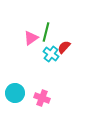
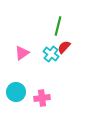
green line: moved 12 px right, 6 px up
pink triangle: moved 9 px left, 15 px down
cyan circle: moved 1 px right, 1 px up
pink cross: rotated 28 degrees counterclockwise
